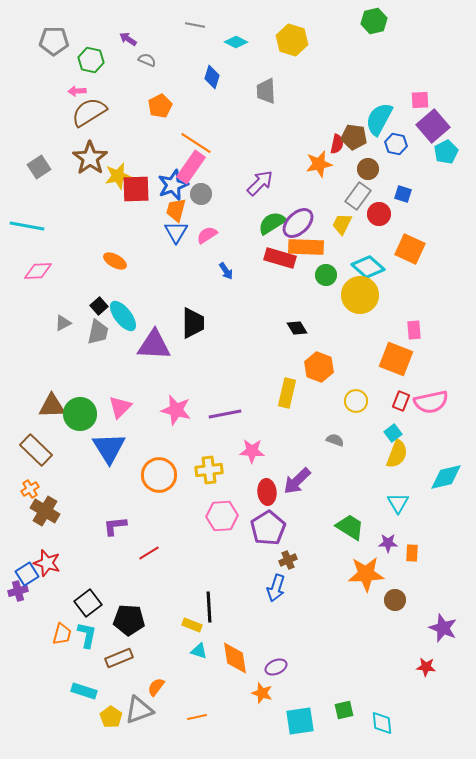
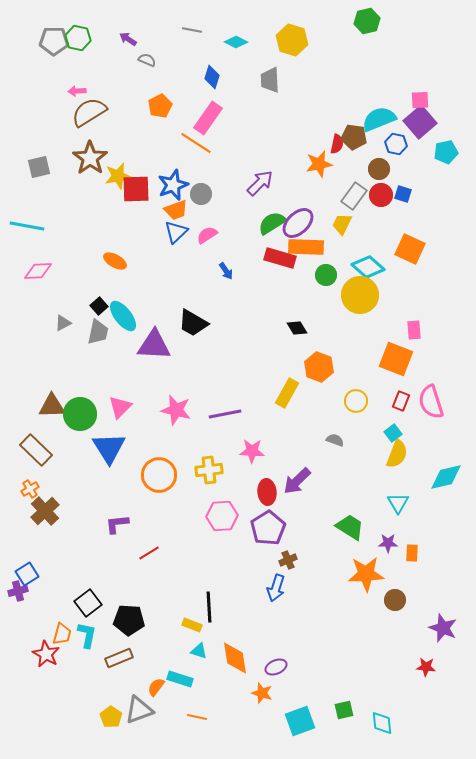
green hexagon at (374, 21): moved 7 px left
gray line at (195, 25): moved 3 px left, 5 px down
green hexagon at (91, 60): moved 13 px left, 22 px up
gray trapezoid at (266, 91): moved 4 px right, 11 px up
cyan semicircle at (379, 119): rotated 40 degrees clockwise
purple square at (433, 126): moved 13 px left, 4 px up
cyan pentagon at (446, 152): rotated 15 degrees clockwise
gray square at (39, 167): rotated 20 degrees clockwise
pink rectangle at (191, 167): moved 17 px right, 49 px up
brown circle at (368, 169): moved 11 px right
gray rectangle at (358, 196): moved 4 px left
orange trapezoid at (176, 210): rotated 125 degrees counterclockwise
red circle at (379, 214): moved 2 px right, 19 px up
blue triangle at (176, 232): rotated 15 degrees clockwise
black trapezoid at (193, 323): rotated 120 degrees clockwise
yellow rectangle at (287, 393): rotated 16 degrees clockwise
pink semicircle at (431, 402): rotated 84 degrees clockwise
brown cross at (45, 511): rotated 16 degrees clockwise
purple L-shape at (115, 526): moved 2 px right, 2 px up
red star at (47, 563): moved 1 px left, 91 px down; rotated 12 degrees clockwise
cyan rectangle at (84, 691): moved 96 px right, 12 px up
orange line at (197, 717): rotated 24 degrees clockwise
cyan square at (300, 721): rotated 12 degrees counterclockwise
